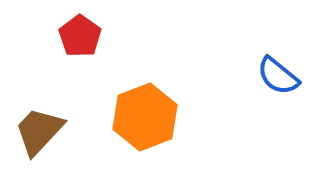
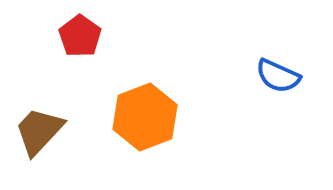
blue semicircle: rotated 15 degrees counterclockwise
